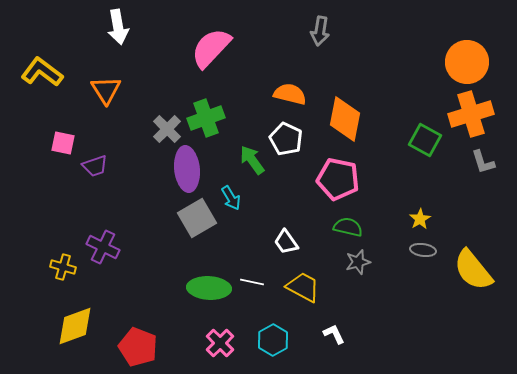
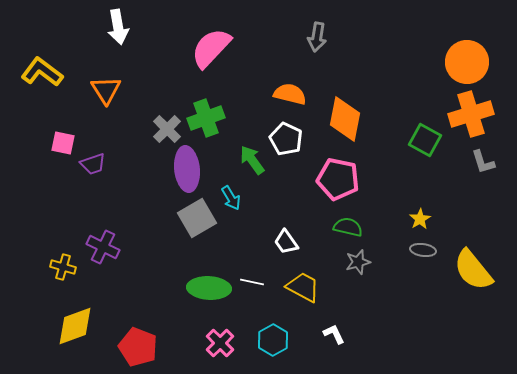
gray arrow: moved 3 px left, 6 px down
purple trapezoid: moved 2 px left, 2 px up
